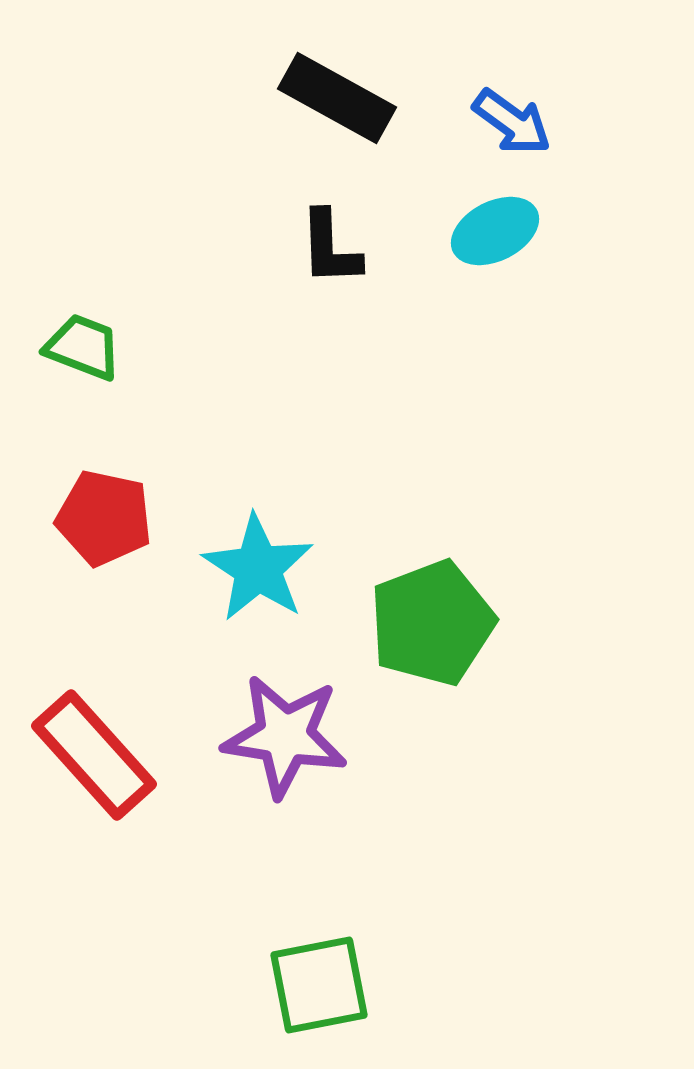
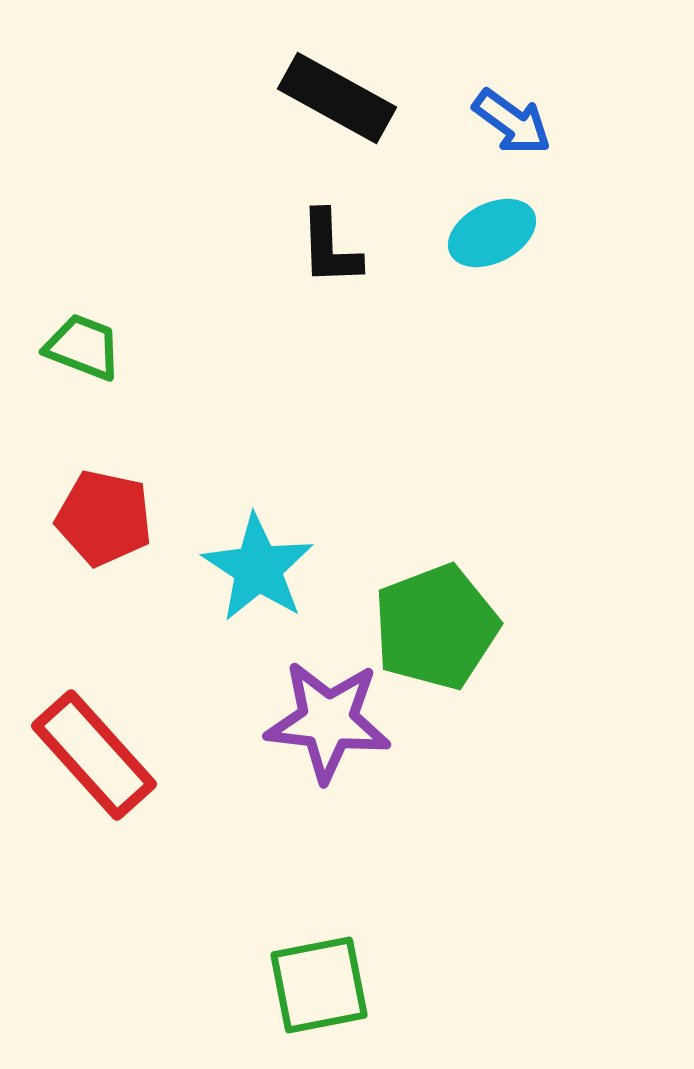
cyan ellipse: moved 3 px left, 2 px down
green pentagon: moved 4 px right, 4 px down
purple star: moved 43 px right, 15 px up; rotated 3 degrees counterclockwise
